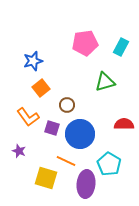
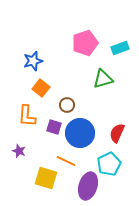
pink pentagon: rotated 10 degrees counterclockwise
cyan rectangle: moved 1 px left, 1 px down; rotated 42 degrees clockwise
green triangle: moved 2 px left, 3 px up
orange square: rotated 12 degrees counterclockwise
orange L-shape: moved 1 px left, 1 px up; rotated 40 degrees clockwise
red semicircle: moved 7 px left, 9 px down; rotated 66 degrees counterclockwise
purple square: moved 2 px right, 1 px up
blue circle: moved 1 px up
cyan pentagon: rotated 15 degrees clockwise
purple ellipse: moved 2 px right, 2 px down; rotated 12 degrees clockwise
